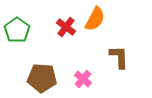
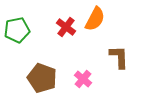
green pentagon: rotated 25 degrees clockwise
brown pentagon: rotated 16 degrees clockwise
